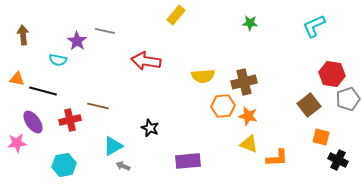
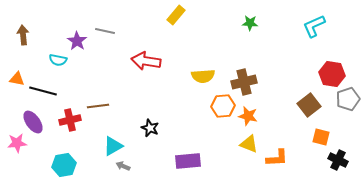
brown line: rotated 20 degrees counterclockwise
